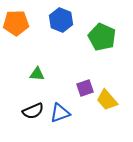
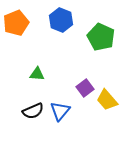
orange pentagon: rotated 20 degrees counterclockwise
green pentagon: moved 1 px left
purple square: rotated 18 degrees counterclockwise
blue triangle: moved 2 px up; rotated 30 degrees counterclockwise
